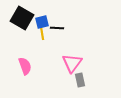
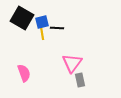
pink semicircle: moved 1 px left, 7 px down
